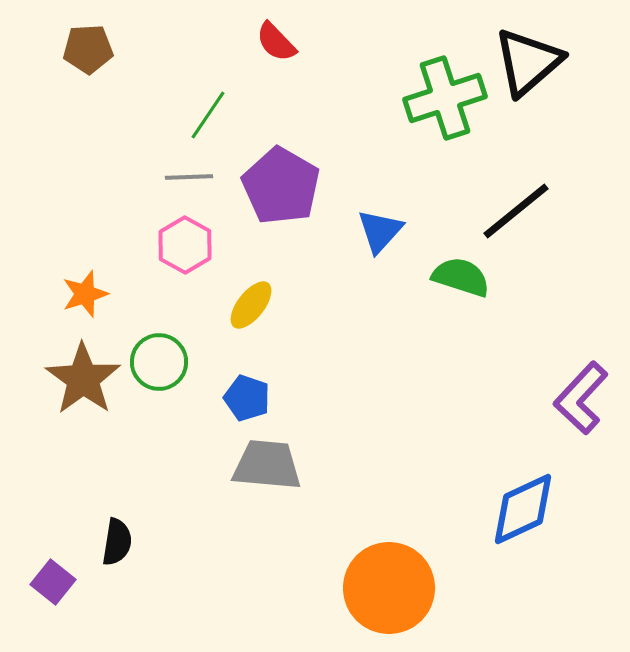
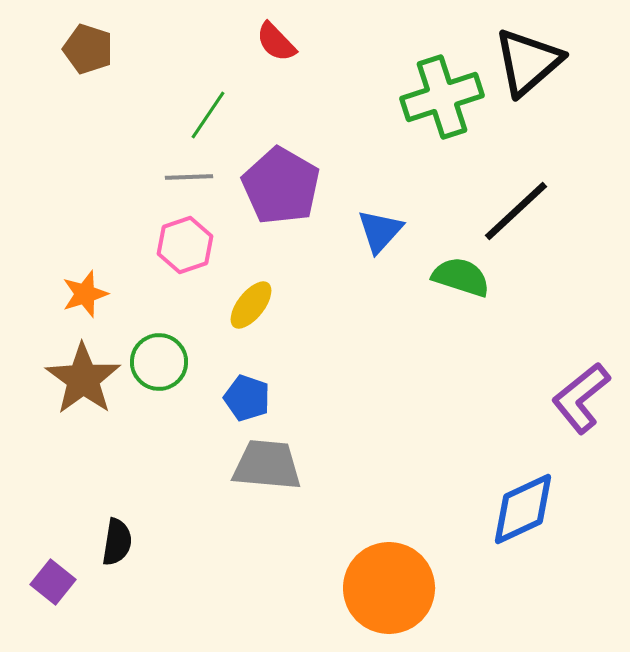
brown pentagon: rotated 21 degrees clockwise
green cross: moved 3 px left, 1 px up
black line: rotated 4 degrees counterclockwise
pink hexagon: rotated 12 degrees clockwise
purple L-shape: rotated 8 degrees clockwise
